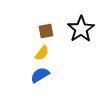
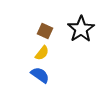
brown square: moved 1 px left; rotated 35 degrees clockwise
blue semicircle: rotated 66 degrees clockwise
